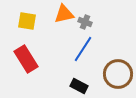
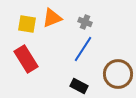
orange triangle: moved 12 px left, 4 px down; rotated 10 degrees counterclockwise
yellow square: moved 3 px down
